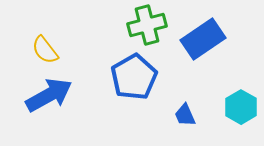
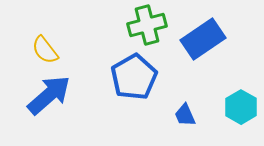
blue arrow: rotated 12 degrees counterclockwise
